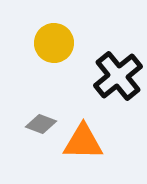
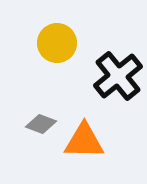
yellow circle: moved 3 px right
orange triangle: moved 1 px right, 1 px up
